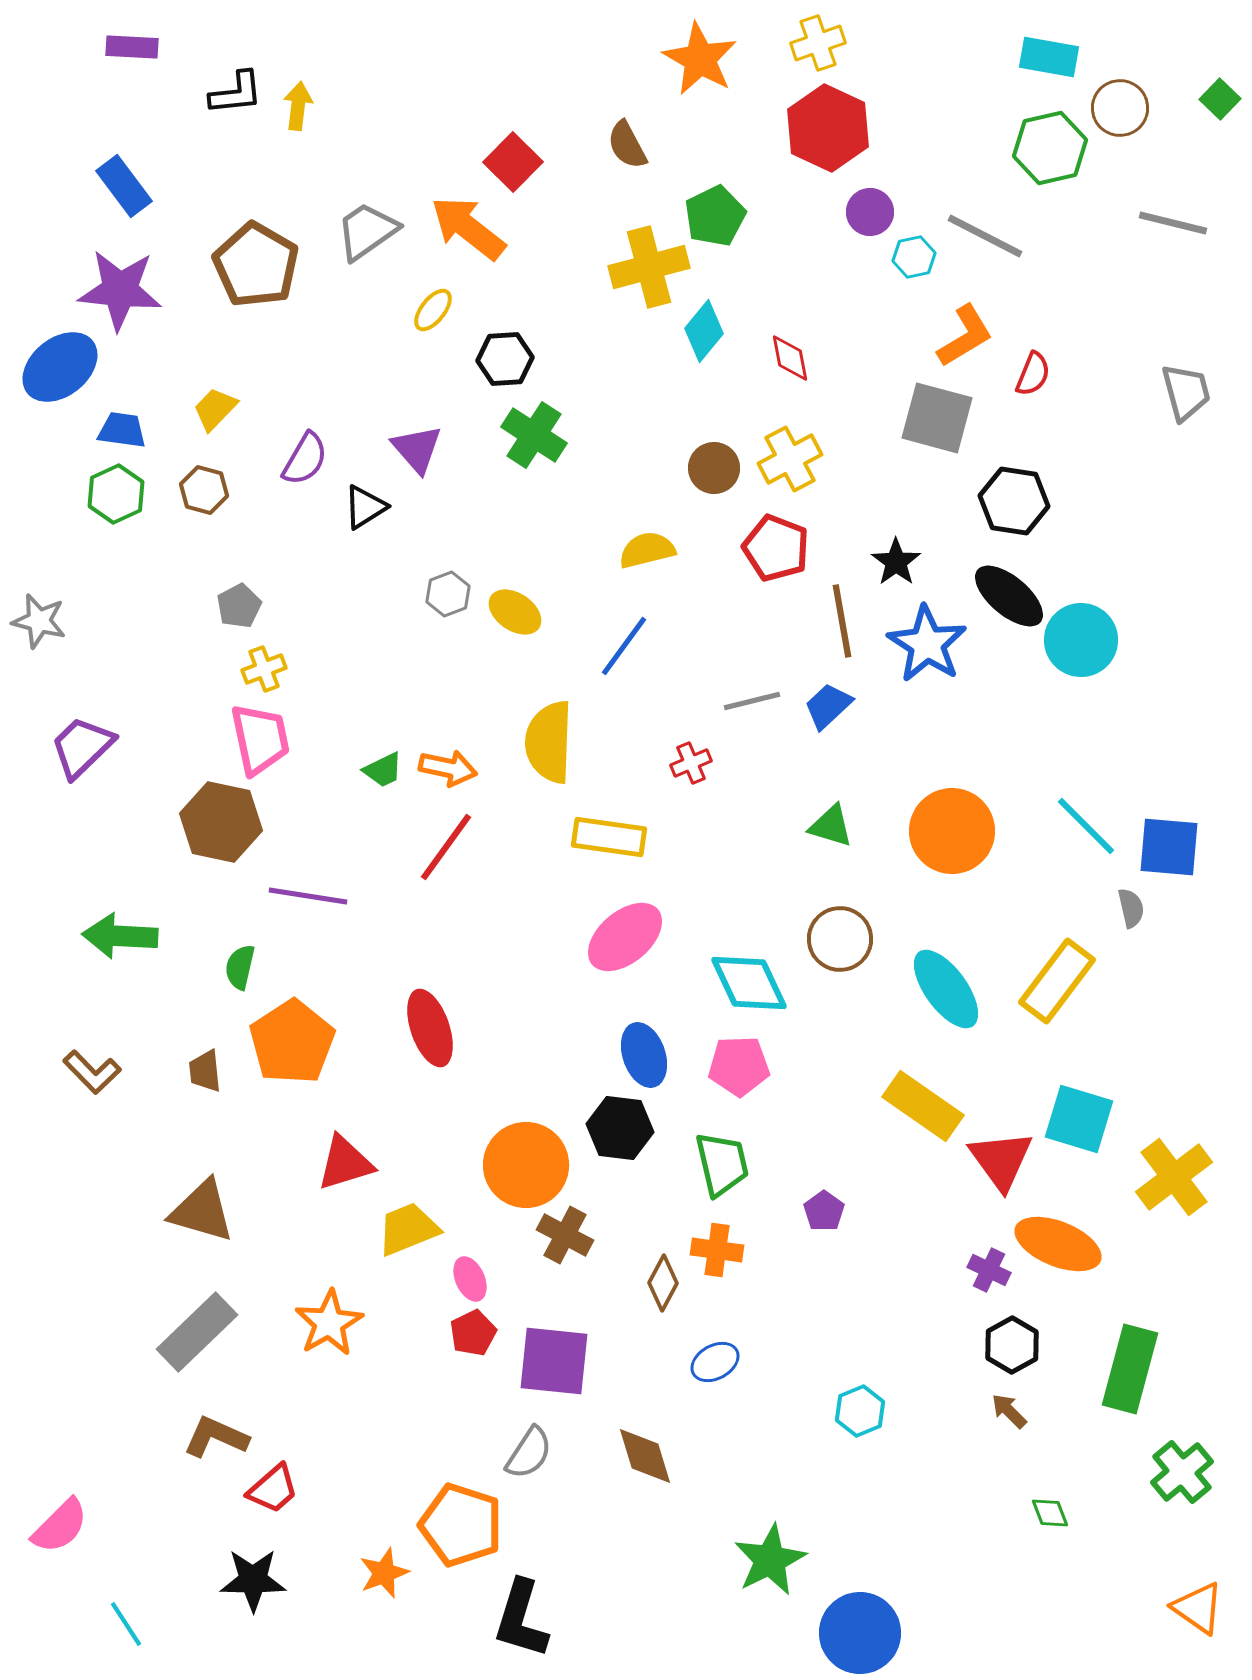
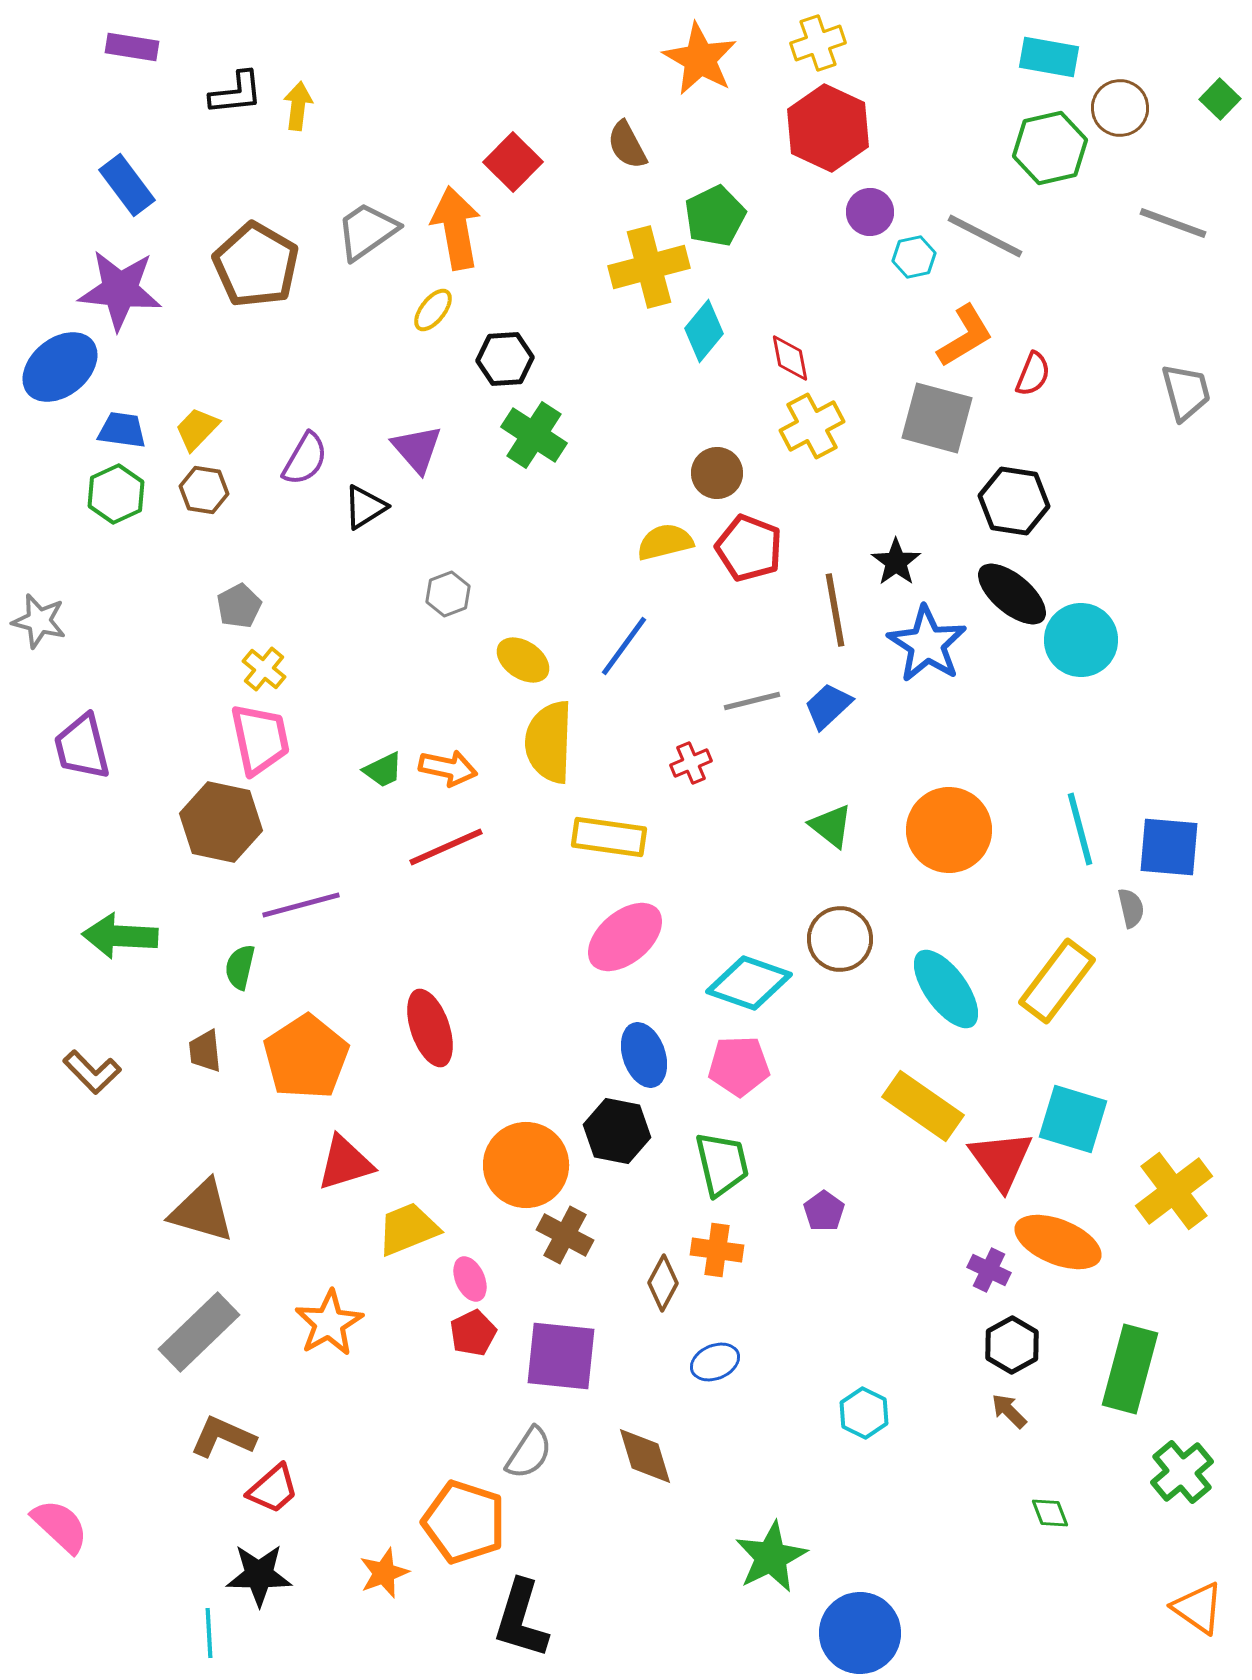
purple rectangle at (132, 47): rotated 6 degrees clockwise
blue rectangle at (124, 186): moved 3 px right, 1 px up
gray line at (1173, 223): rotated 6 degrees clockwise
orange arrow at (468, 228): moved 12 px left; rotated 42 degrees clockwise
yellow trapezoid at (215, 409): moved 18 px left, 20 px down
yellow cross at (790, 459): moved 22 px right, 33 px up
brown circle at (714, 468): moved 3 px right, 5 px down
brown hexagon at (204, 490): rotated 6 degrees counterclockwise
red pentagon at (776, 548): moved 27 px left
yellow semicircle at (647, 550): moved 18 px right, 8 px up
black ellipse at (1009, 596): moved 3 px right, 2 px up
yellow ellipse at (515, 612): moved 8 px right, 48 px down
brown line at (842, 621): moved 7 px left, 11 px up
yellow cross at (264, 669): rotated 30 degrees counterclockwise
purple trapezoid at (82, 747): rotated 60 degrees counterclockwise
green triangle at (831, 826): rotated 21 degrees clockwise
cyan line at (1086, 826): moved 6 px left, 3 px down; rotated 30 degrees clockwise
orange circle at (952, 831): moved 3 px left, 1 px up
red line at (446, 847): rotated 30 degrees clockwise
purple line at (308, 896): moved 7 px left, 9 px down; rotated 24 degrees counterclockwise
cyan diamond at (749, 983): rotated 46 degrees counterclockwise
orange pentagon at (292, 1042): moved 14 px right, 15 px down
brown trapezoid at (205, 1071): moved 20 px up
cyan square at (1079, 1119): moved 6 px left
black hexagon at (620, 1128): moved 3 px left, 3 px down; rotated 4 degrees clockwise
yellow cross at (1174, 1177): moved 14 px down
orange ellipse at (1058, 1244): moved 2 px up
gray rectangle at (197, 1332): moved 2 px right
purple square at (554, 1361): moved 7 px right, 5 px up
blue ellipse at (715, 1362): rotated 6 degrees clockwise
cyan hexagon at (860, 1411): moved 4 px right, 2 px down; rotated 12 degrees counterclockwise
brown L-shape at (216, 1437): moved 7 px right
orange pentagon at (461, 1525): moved 3 px right, 3 px up
pink semicircle at (60, 1526): rotated 92 degrees counterclockwise
green star at (770, 1560): moved 1 px right, 3 px up
black star at (253, 1580): moved 6 px right, 5 px up
cyan line at (126, 1624): moved 83 px right, 9 px down; rotated 30 degrees clockwise
